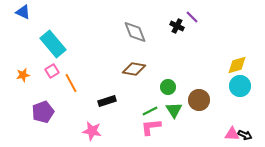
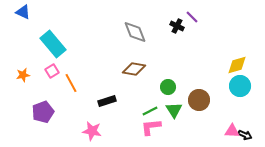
pink triangle: moved 3 px up
